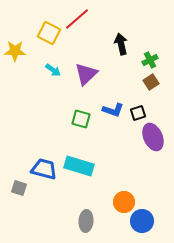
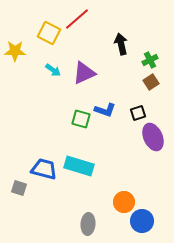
purple triangle: moved 2 px left, 1 px up; rotated 20 degrees clockwise
blue L-shape: moved 8 px left
gray ellipse: moved 2 px right, 3 px down
